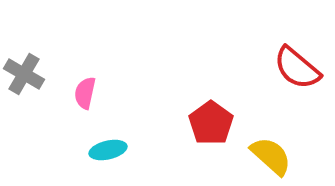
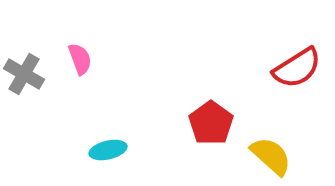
red semicircle: rotated 72 degrees counterclockwise
pink semicircle: moved 5 px left, 34 px up; rotated 148 degrees clockwise
